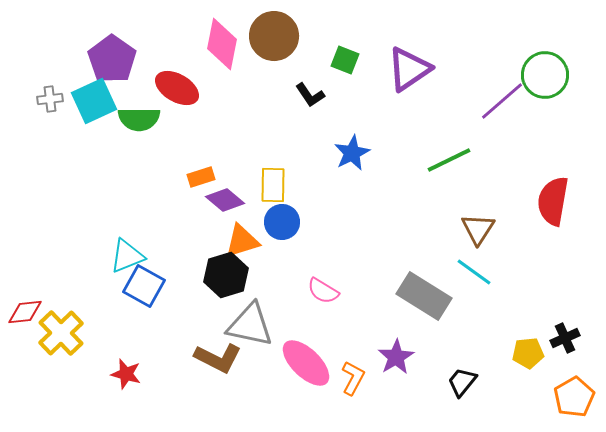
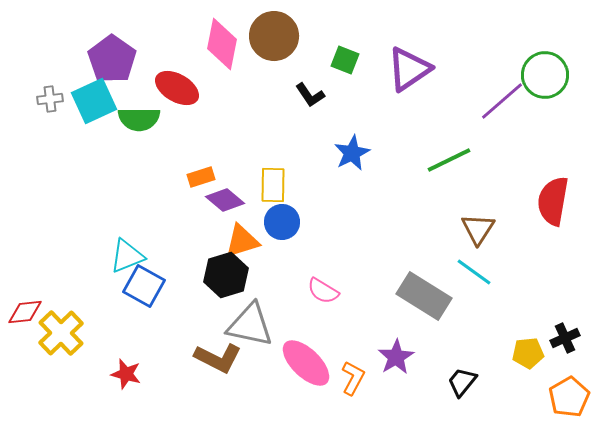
orange pentagon: moved 5 px left
